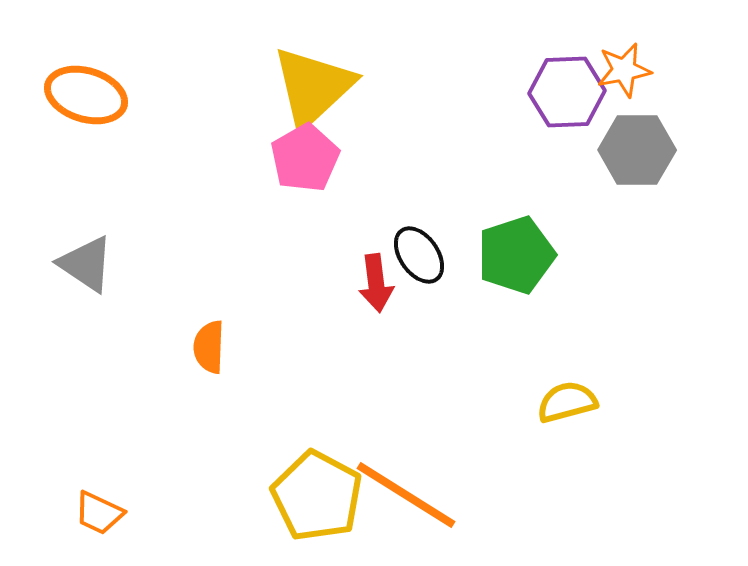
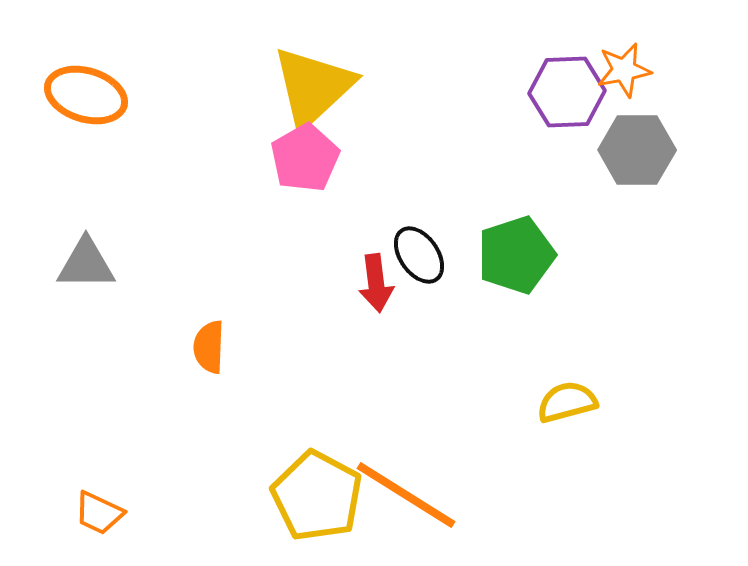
gray triangle: rotated 34 degrees counterclockwise
